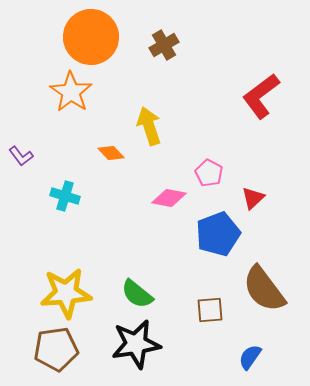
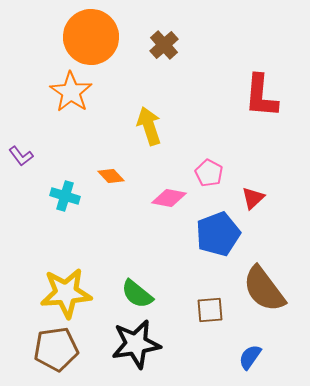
brown cross: rotated 12 degrees counterclockwise
red L-shape: rotated 48 degrees counterclockwise
orange diamond: moved 23 px down
